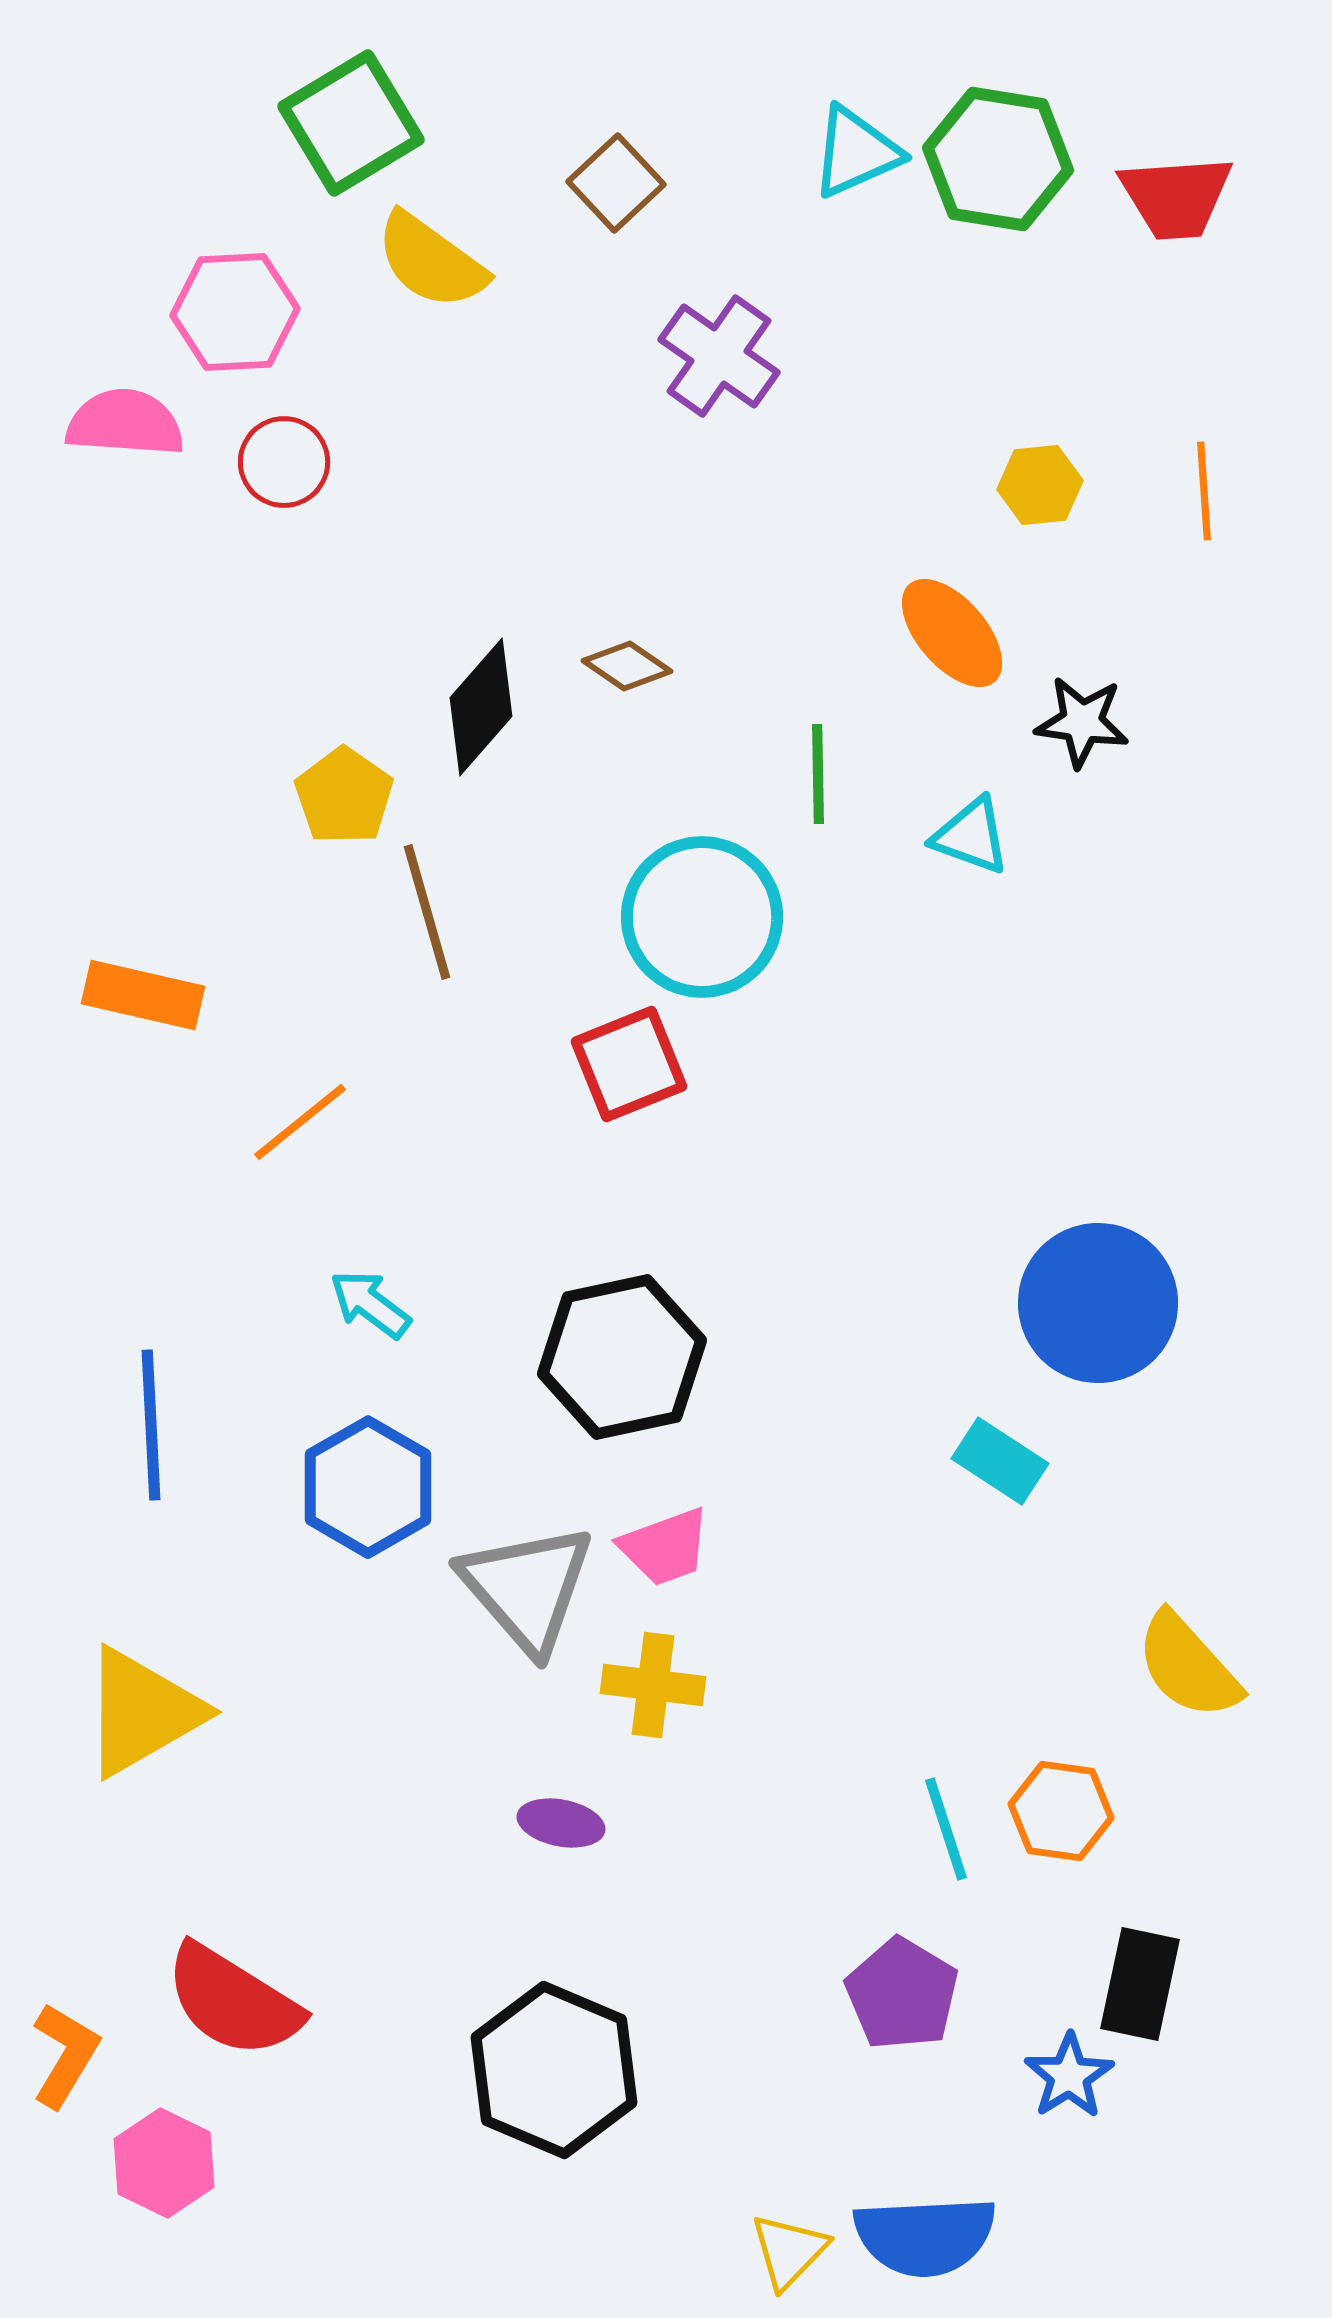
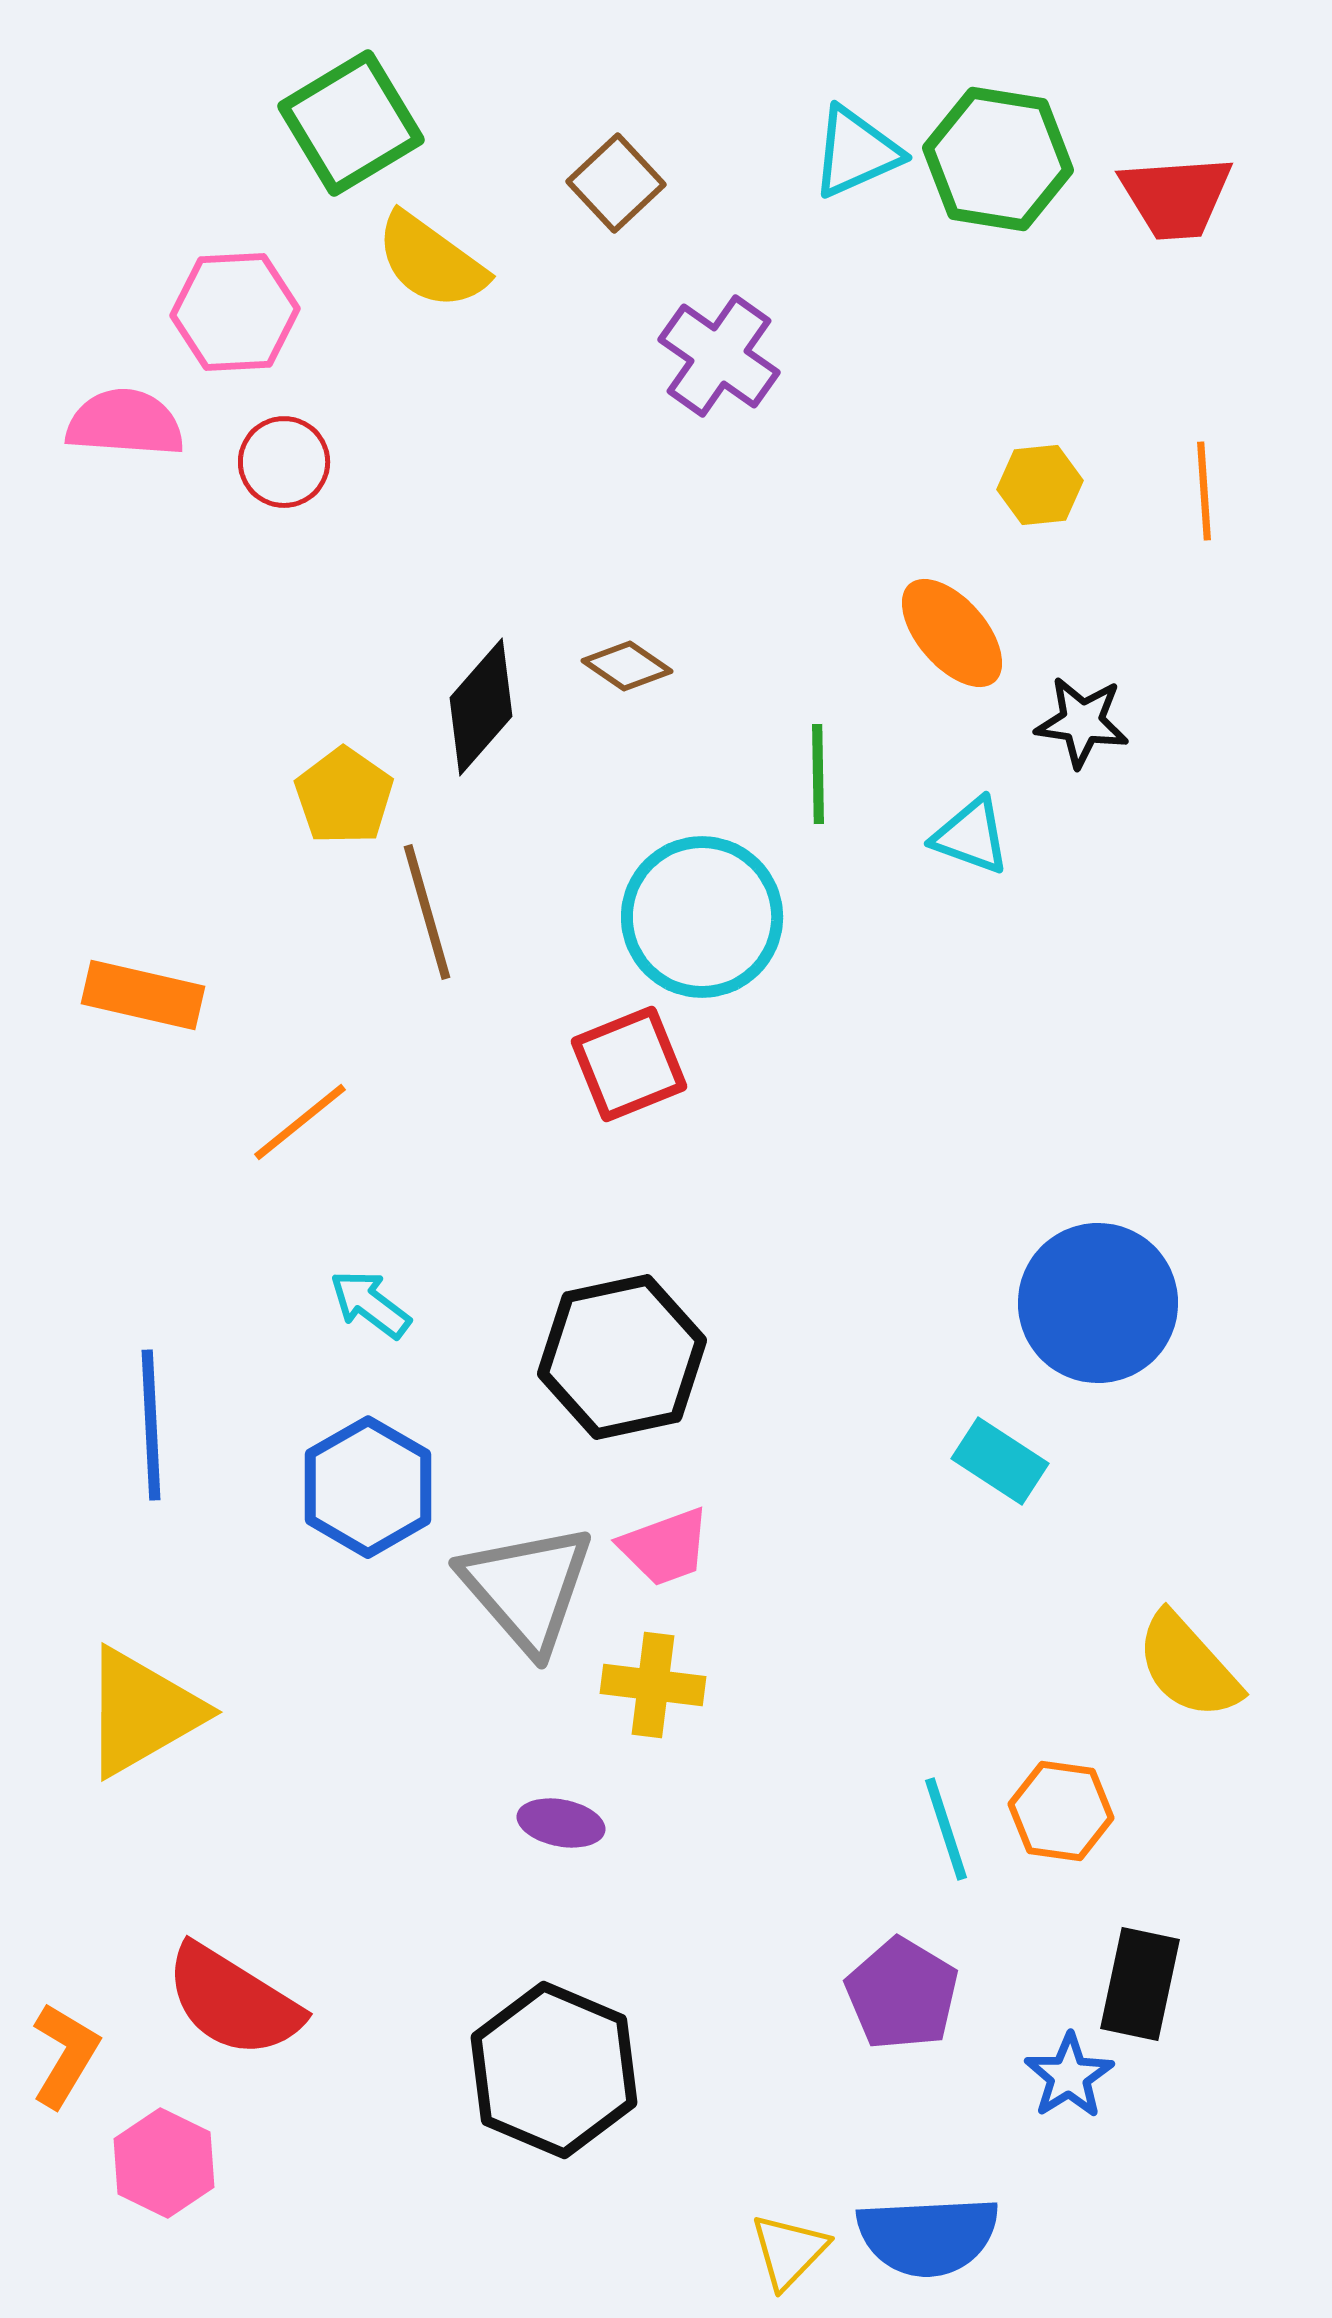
blue semicircle at (925, 2236): moved 3 px right
